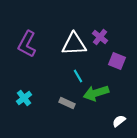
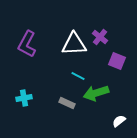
cyan line: rotated 32 degrees counterclockwise
cyan cross: rotated 28 degrees clockwise
